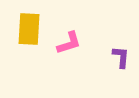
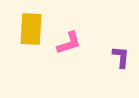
yellow rectangle: moved 2 px right
